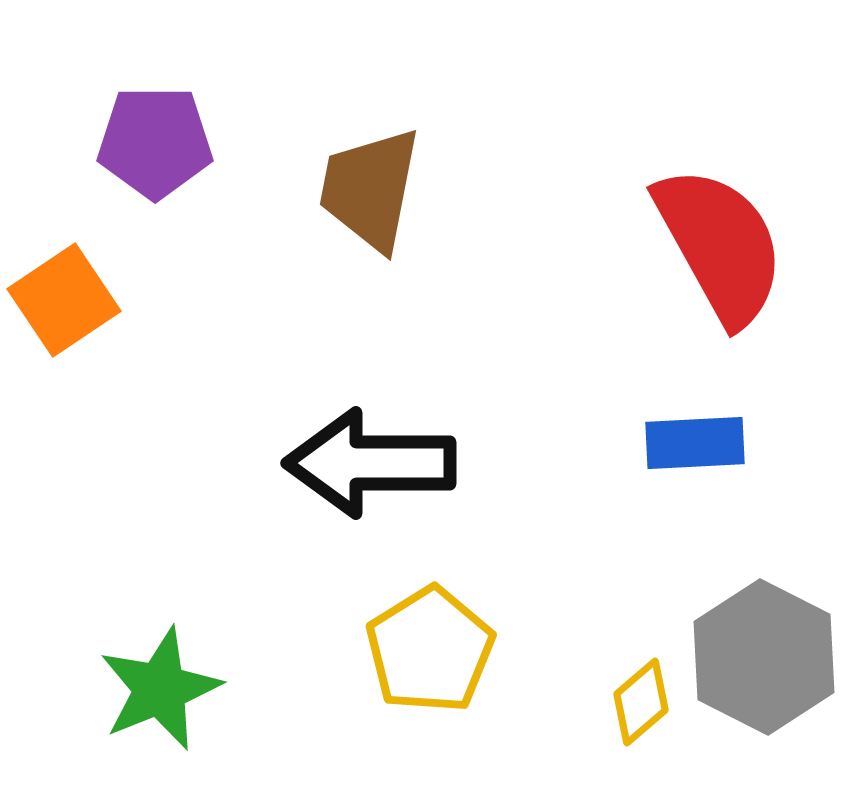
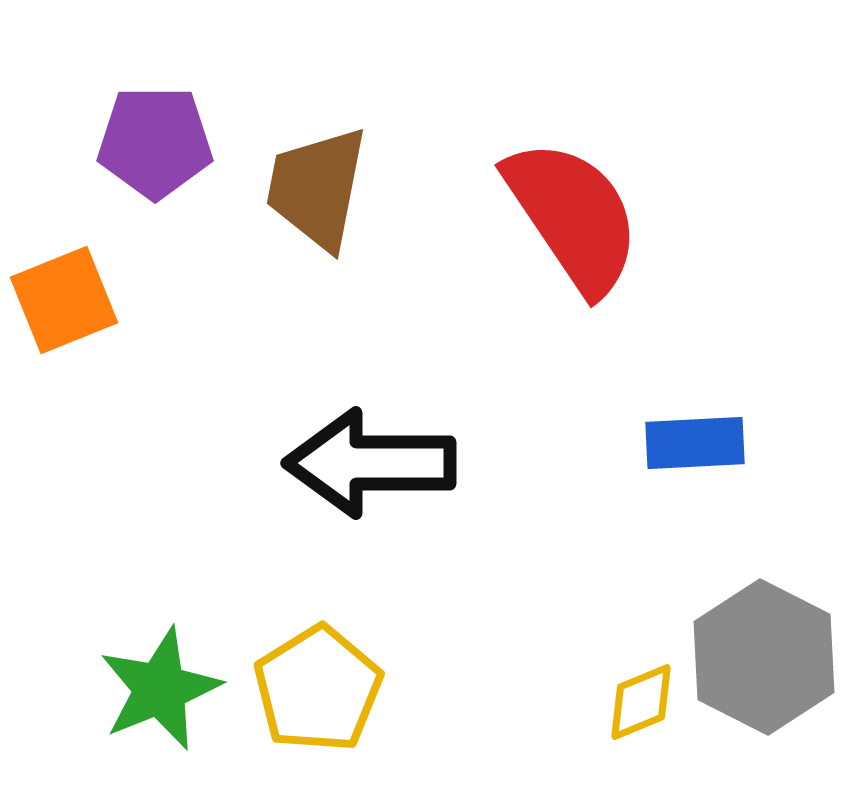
brown trapezoid: moved 53 px left, 1 px up
red semicircle: moved 147 px left, 29 px up; rotated 5 degrees counterclockwise
orange square: rotated 12 degrees clockwise
yellow pentagon: moved 112 px left, 39 px down
yellow diamond: rotated 18 degrees clockwise
